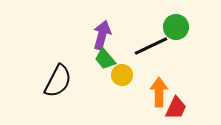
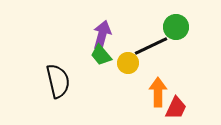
green trapezoid: moved 4 px left, 4 px up
yellow circle: moved 6 px right, 12 px up
black semicircle: rotated 40 degrees counterclockwise
orange arrow: moved 1 px left
